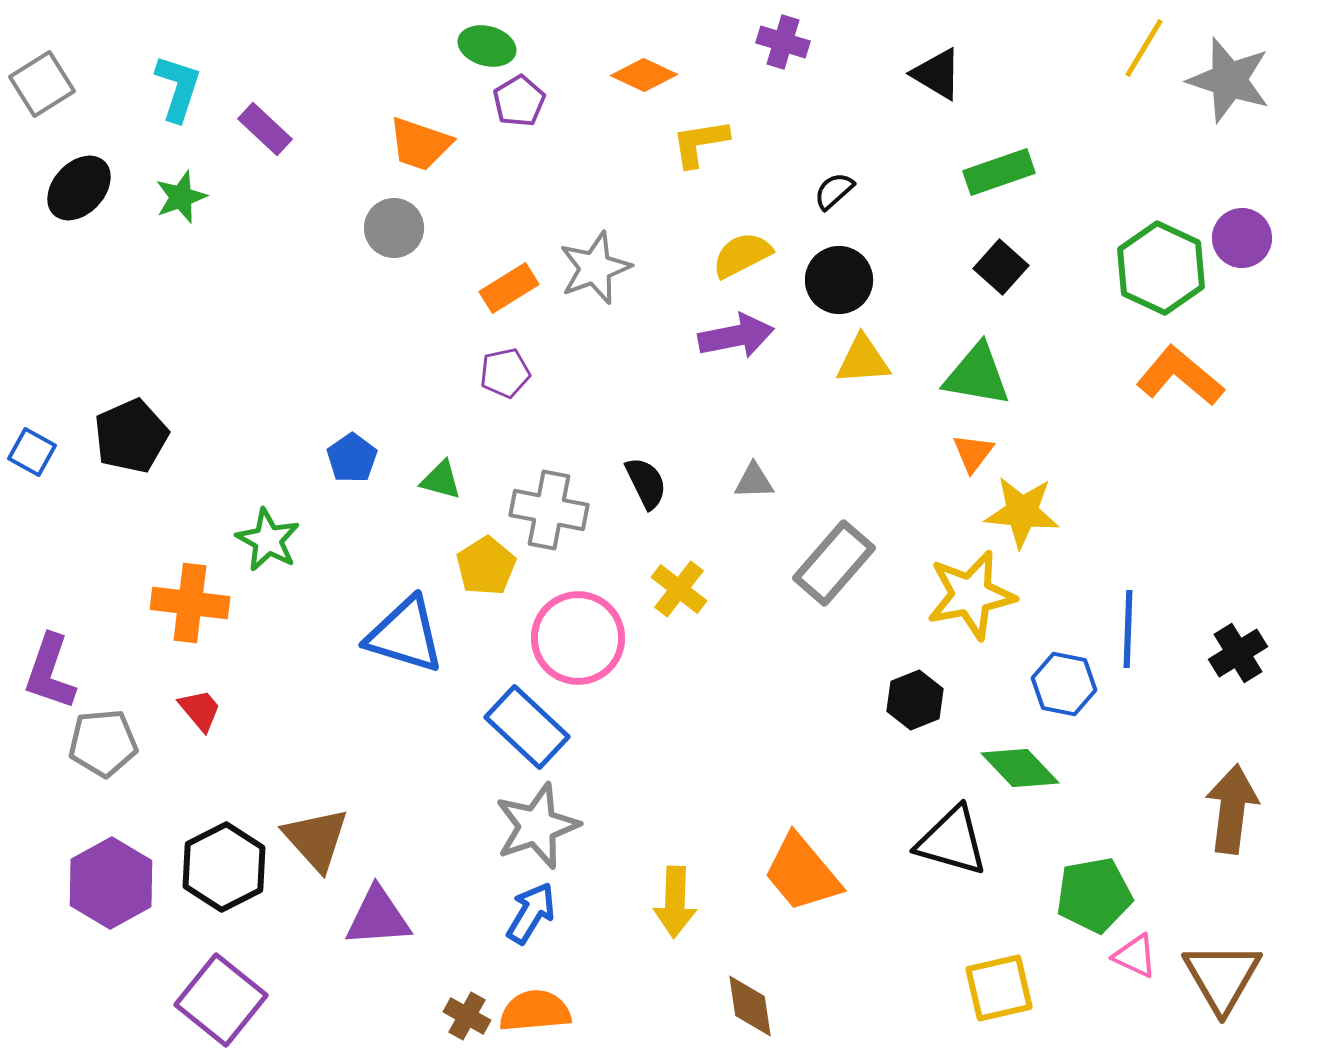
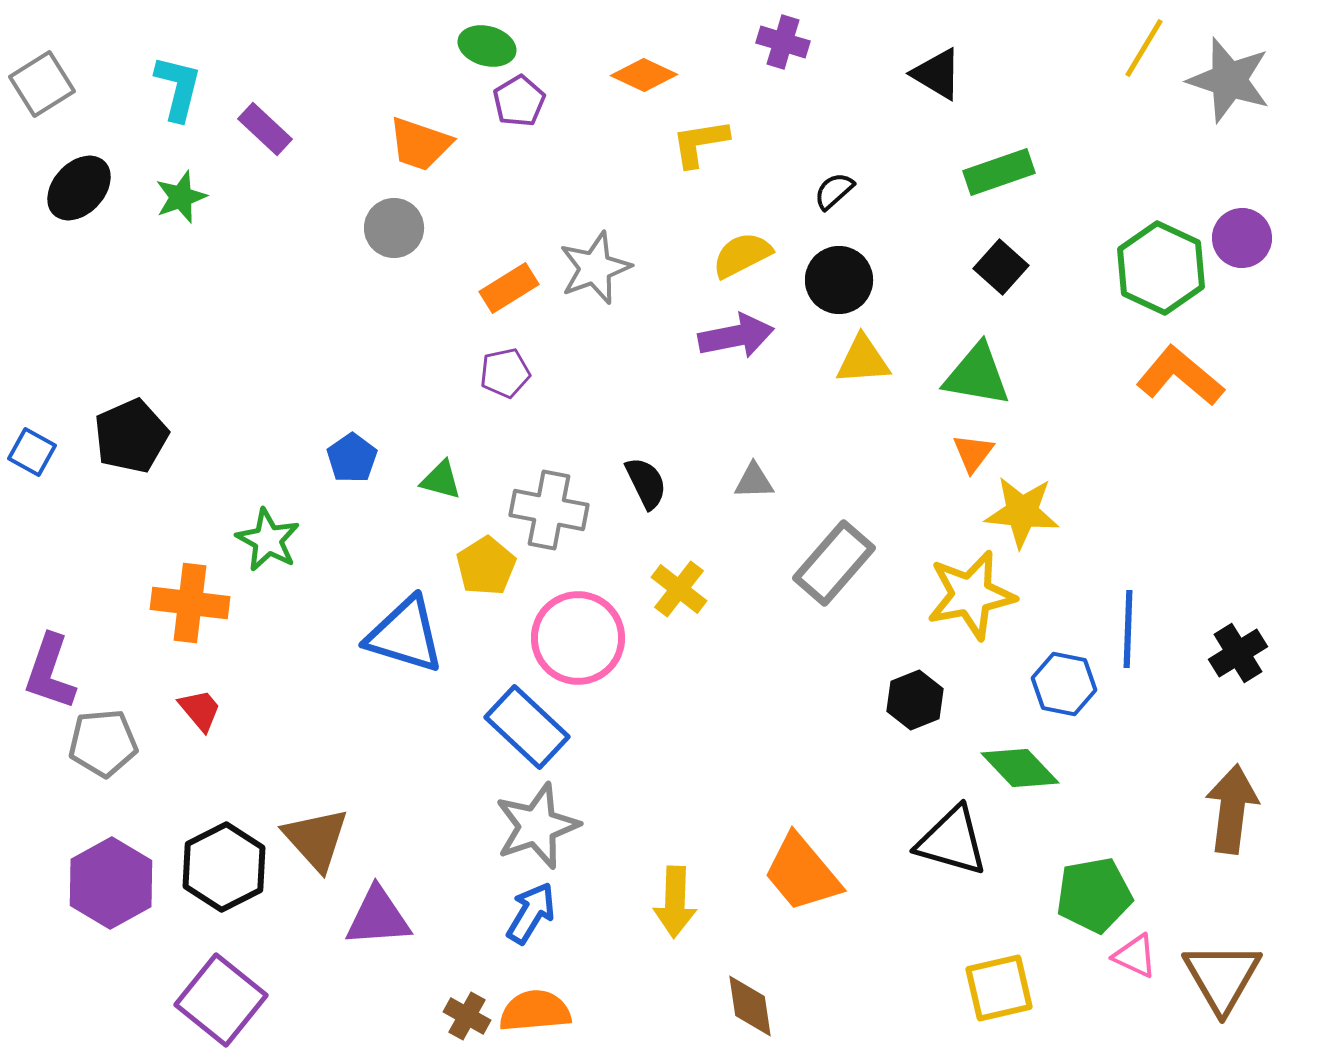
cyan L-shape at (178, 88): rotated 4 degrees counterclockwise
